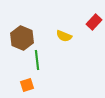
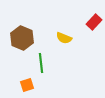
yellow semicircle: moved 2 px down
green line: moved 4 px right, 3 px down
